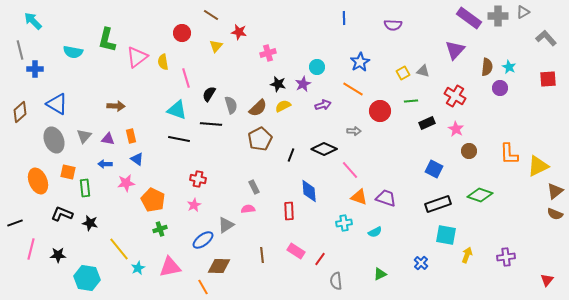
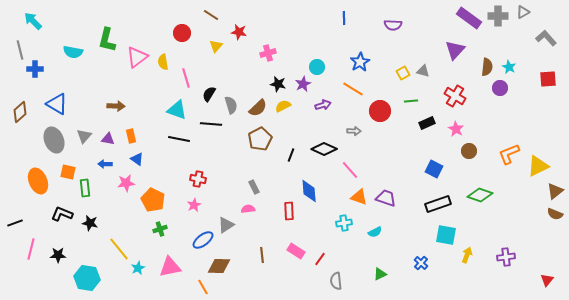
orange L-shape at (509, 154): rotated 70 degrees clockwise
